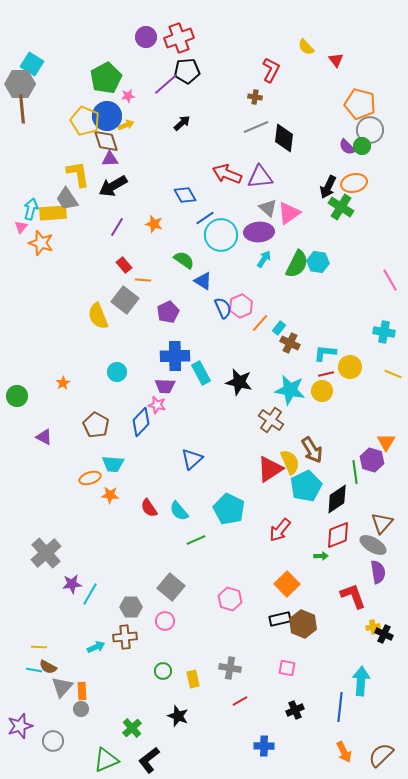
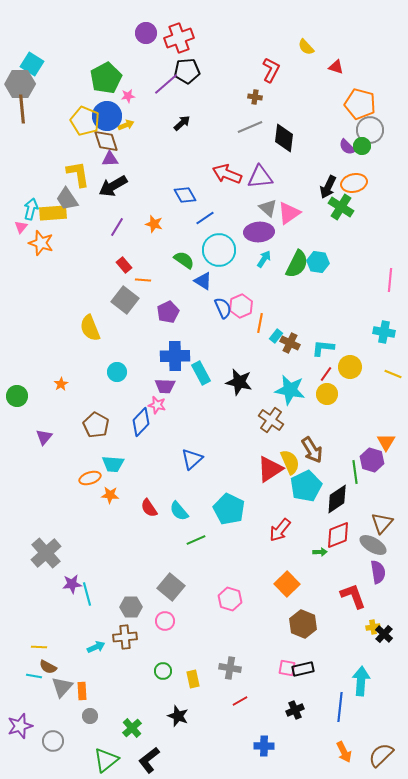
purple circle at (146, 37): moved 4 px up
red triangle at (336, 60): moved 7 px down; rotated 35 degrees counterclockwise
gray line at (256, 127): moved 6 px left
cyan circle at (221, 235): moved 2 px left, 15 px down
pink line at (390, 280): rotated 35 degrees clockwise
yellow semicircle at (98, 316): moved 8 px left, 12 px down
orange line at (260, 323): rotated 30 degrees counterclockwise
cyan rectangle at (279, 328): moved 3 px left, 8 px down
cyan L-shape at (325, 353): moved 2 px left, 5 px up
red line at (326, 374): rotated 42 degrees counterclockwise
orange star at (63, 383): moved 2 px left, 1 px down
yellow circle at (322, 391): moved 5 px right, 3 px down
purple triangle at (44, 437): rotated 42 degrees clockwise
green arrow at (321, 556): moved 1 px left, 4 px up
cyan line at (90, 594): moved 3 px left; rotated 45 degrees counterclockwise
black rectangle at (280, 619): moved 23 px right, 50 px down
black cross at (384, 634): rotated 18 degrees clockwise
cyan line at (34, 670): moved 6 px down
gray circle at (81, 709): moved 9 px right, 7 px down
green triangle at (106, 760): rotated 16 degrees counterclockwise
